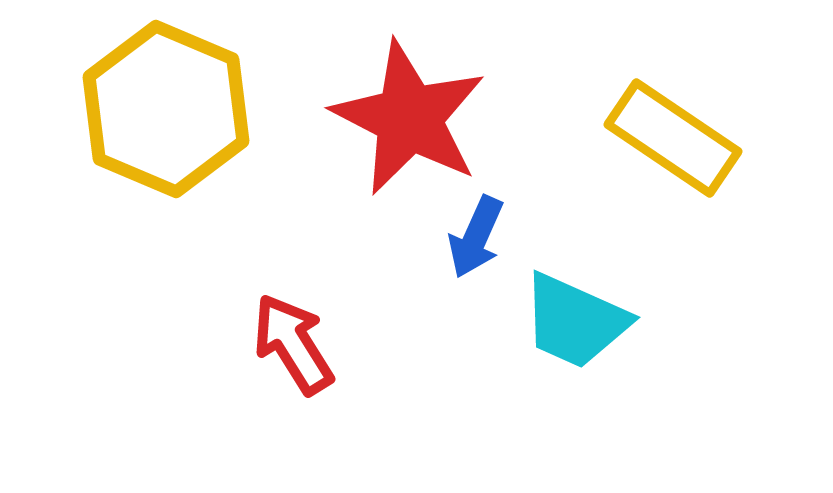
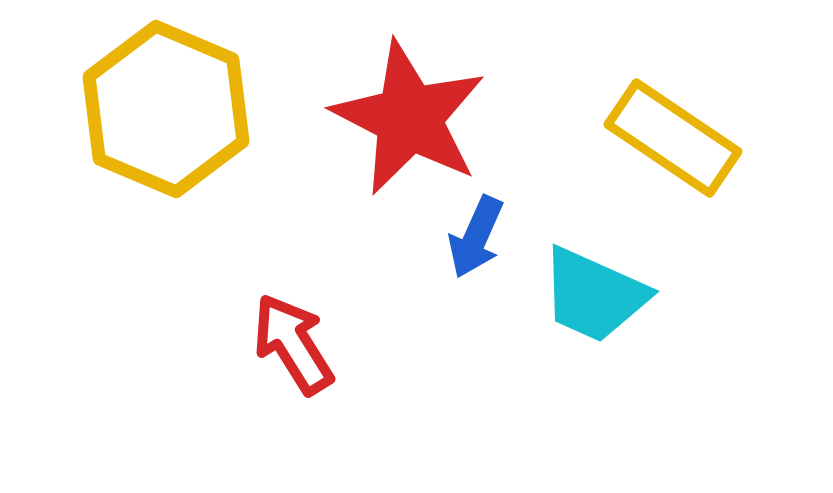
cyan trapezoid: moved 19 px right, 26 px up
